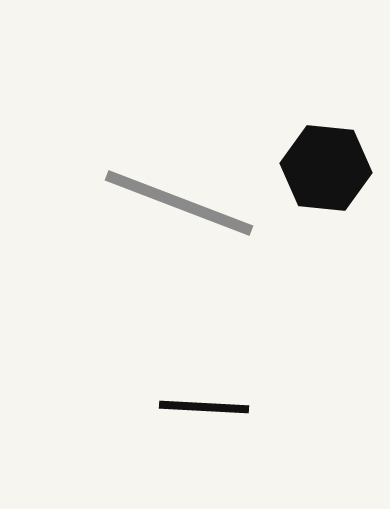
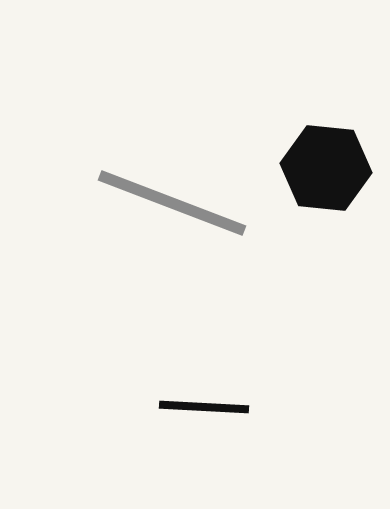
gray line: moved 7 px left
